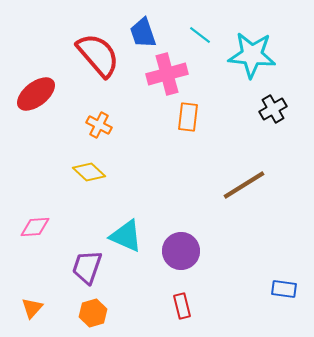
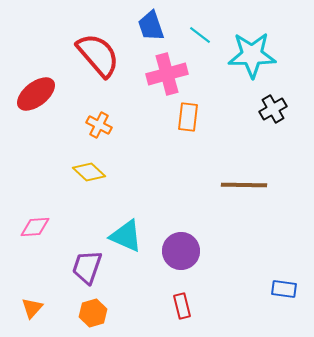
blue trapezoid: moved 8 px right, 7 px up
cyan star: rotated 6 degrees counterclockwise
brown line: rotated 33 degrees clockwise
